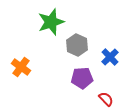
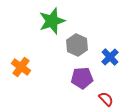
green star: moved 1 px right, 1 px up
